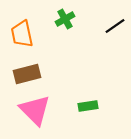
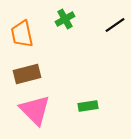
black line: moved 1 px up
